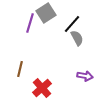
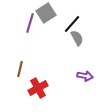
red cross: moved 4 px left; rotated 12 degrees clockwise
